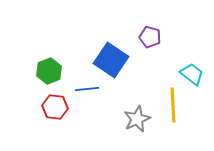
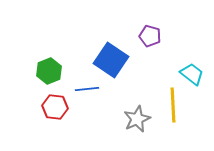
purple pentagon: moved 1 px up
